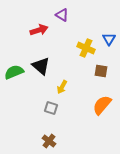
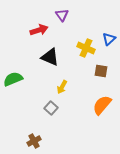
purple triangle: rotated 24 degrees clockwise
blue triangle: rotated 16 degrees clockwise
black triangle: moved 9 px right, 9 px up; rotated 18 degrees counterclockwise
green semicircle: moved 1 px left, 7 px down
gray square: rotated 24 degrees clockwise
brown cross: moved 15 px left; rotated 24 degrees clockwise
